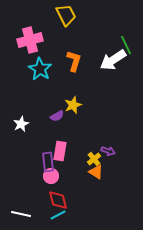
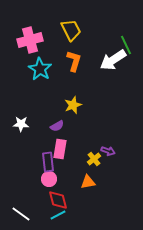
yellow trapezoid: moved 5 px right, 15 px down
purple semicircle: moved 10 px down
white star: rotated 28 degrees clockwise
pink rectangle: moved 2 px up
orange triangle: moved 8 px left, 10 px down; rotated 42 degrees counterclockwise
pink circle: moved 2 px left, 3 px down
white line: rotated 24 degrees clockwise
